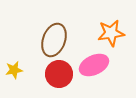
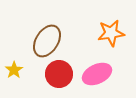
brown ellipse: moved 7 px left, 1 px down; rotated 12 degrees clockwise
pink ellipse: moved 3 px right, 9 px down
yellow star: rotated 24 degrees counterclockwise
